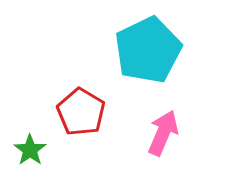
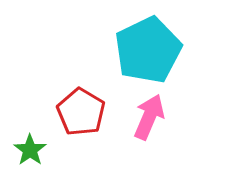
pink arrow: moved 14 px left, 16 px up
